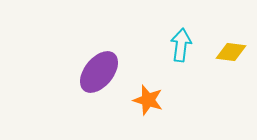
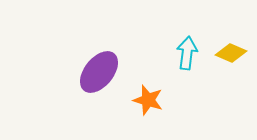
cyan arrow: moved 6 px right, 8 px down
yellow diamond: moved 1 px down; rotated 16 degrees clockwise
